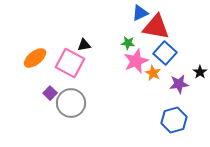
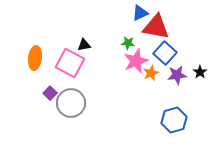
orange ellipse: rotated 45 degrees counterclockwise
orange star: moved 2 px left; rotated 21 degrees clockwise
purple star: moved 2 px left, 9 px up
